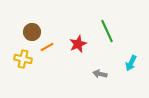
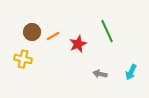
orange line: moved 6 px right, 11 px up
cyan arrow: moved 9 px down
